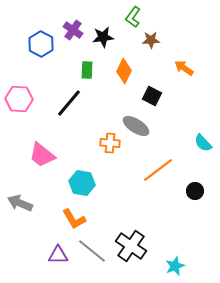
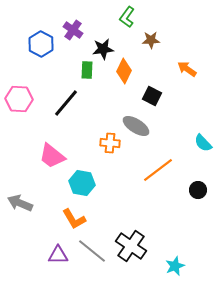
green L-shape: moved 6 px left
black star: moved 12 px down
orange arrow: moved 3 px right, 1 px down
black line: moved 3 px left
pink trapezoid: moved 10 px right, 1 px down
black circle: moved 3 px right, 1 px up
